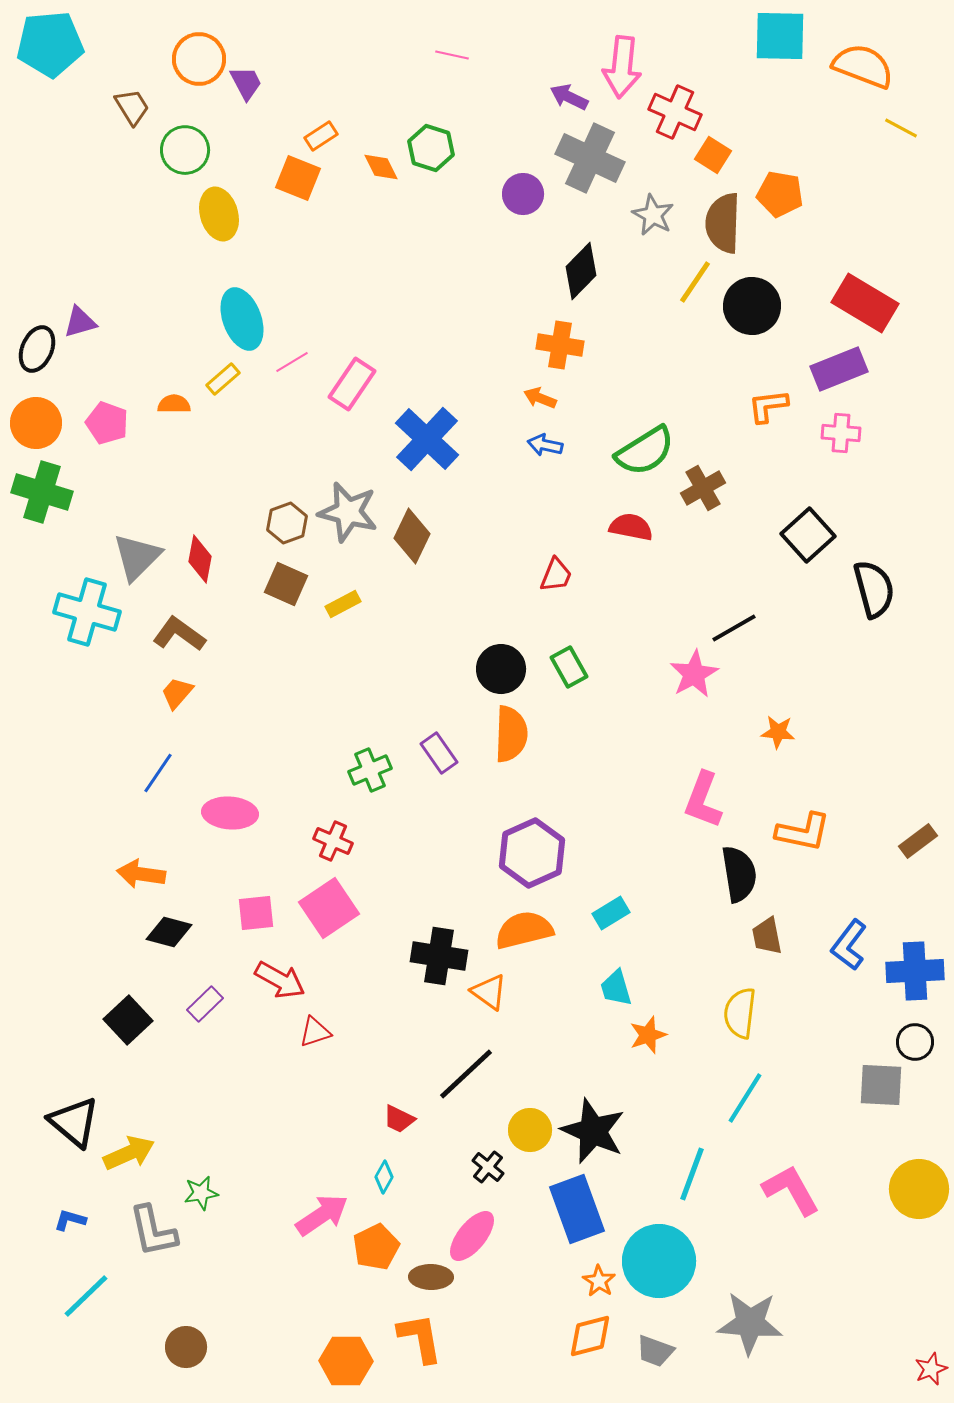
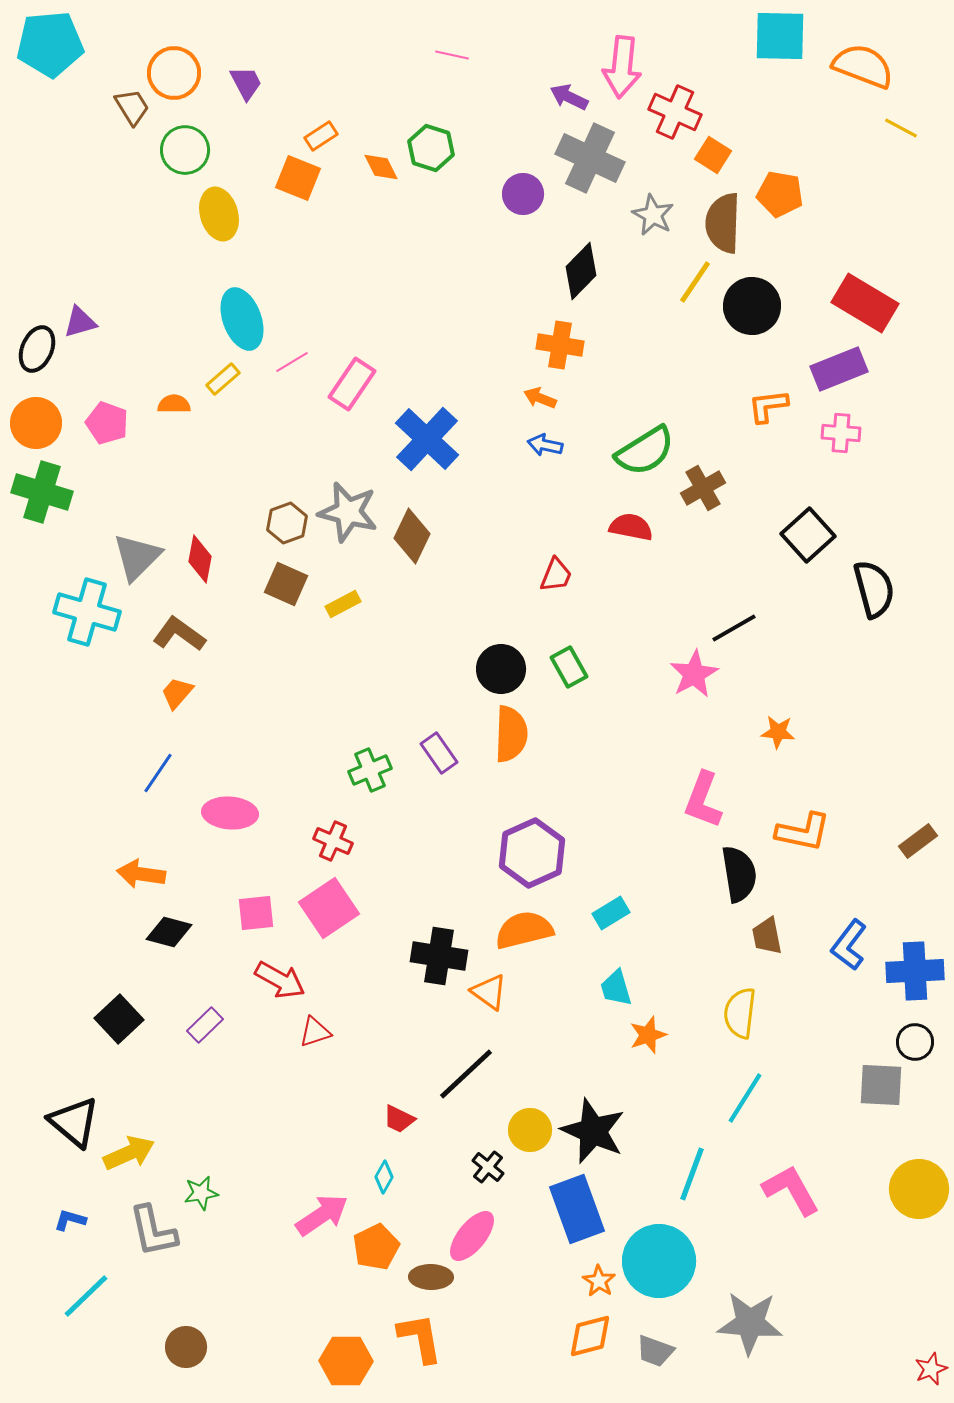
orange circle at (199, 59): moved 25 px left, 14 px down
purple rectangle at (205, 1004): moved 21 px down
black square at (128, 1020): moved 9 px left, 1 px up
